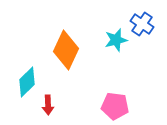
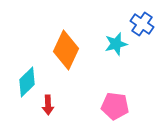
cyan star: moved 4 px down
